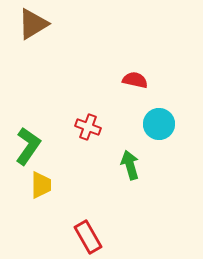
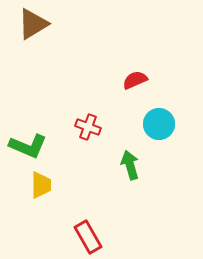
red semicircle: rotated 35 degrees counterclockwise
green L-shape: rotated 78 degrees clockwise
